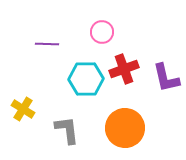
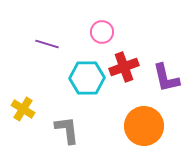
purple line: rotated 15 degrees clockwise
red cross: moved 2 px up
cyan hexagon: moved 1 px right, 1 px up
orange circle: moved 19 px right, 2 px up
